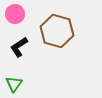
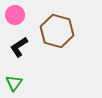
pink circle: moved 1 px down
green triangle: moved 1 px up
